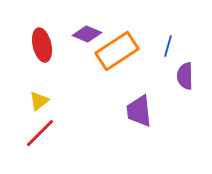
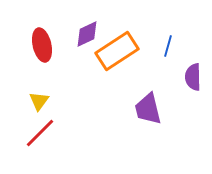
purple diamond: rotated 48 degrees counterclockwise
purple semicircle: moved 8 px right, 1 px down
yellow triangle: rotated 15 degrees counterclockwise
purple trapezoid: moved 9 px right, 2 px up; rotated 8 degrees counterclockwise
